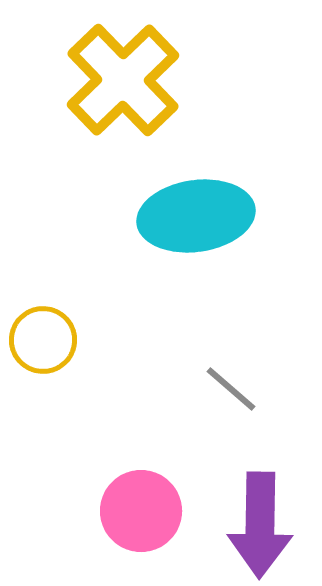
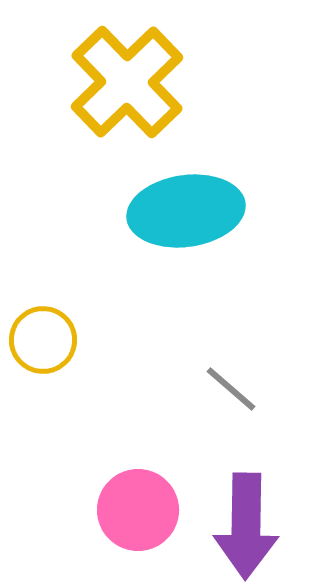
yellow cross: moved 4 px right, 2 px down
cyan ellipse: moved 10 px left, 5 px up
pink circle: moved 3 px left, 1 px up
purple arrow: moved 14 px left, 1 px down
